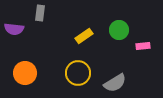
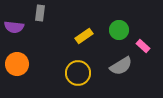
purple semicircle: moved 2 px up
pink rectangle: rotated 48 degrees clockwise
orange circle: moved 8 px left, 9 px up
gray semicircle: moved 6 px right, 17 px up
